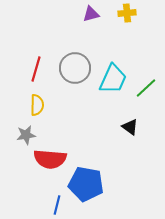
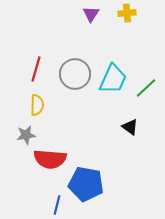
purple triangle: rotated 42 degrees counterclockwise
gray circle: moved 6 px down
